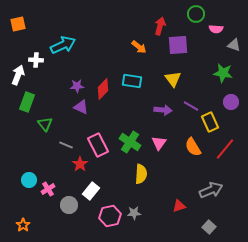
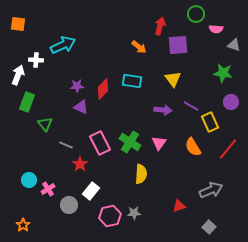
orange square: rotated 21 degrees clockwise
pink rectangle: moved 2 px right, 2 px up
red line: moved 3 px right
